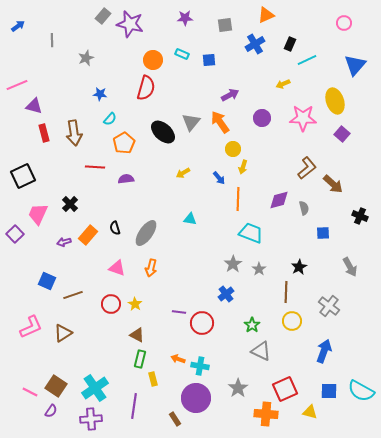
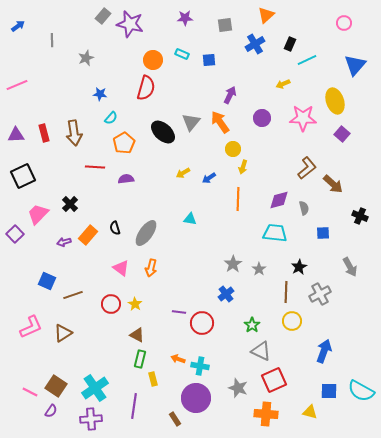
orange triangle at (266, 15): rotated 18 degrees counterclockwise
purple arrow at (230, 95): rotated 36 degrees counterclockwise
purple triangle at (34, 106): moved 18 px left, 29 px down; rotated 18 degrees counterclockwise
cyan semicircle at (110, 119): moved 1 px right, 1 px up
blue arrow at (219, 178): moved 10 px left; rotated 96 degrees clockwise
pink trapezoid at (38, 214): rotated 20 degrees clockwise
cyan trapezoid at (251, 233): moved 24 px right; rotated 15 degrees counterclockwise
pink triangle at (117, 268): moved 4 px right; rotated 18 degrees clockwise
gray cross at (329, 306): moved 9 px left, 12 px up; rotated 25 degrees clockwise
gray star at (238, 388): rotated 18 degrees counterclockwise
red square at (285, 389): moved 11 px left, 9 px up
